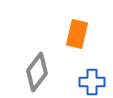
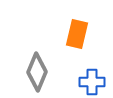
gray diamond: rotated 15 degrees counterclockwise
